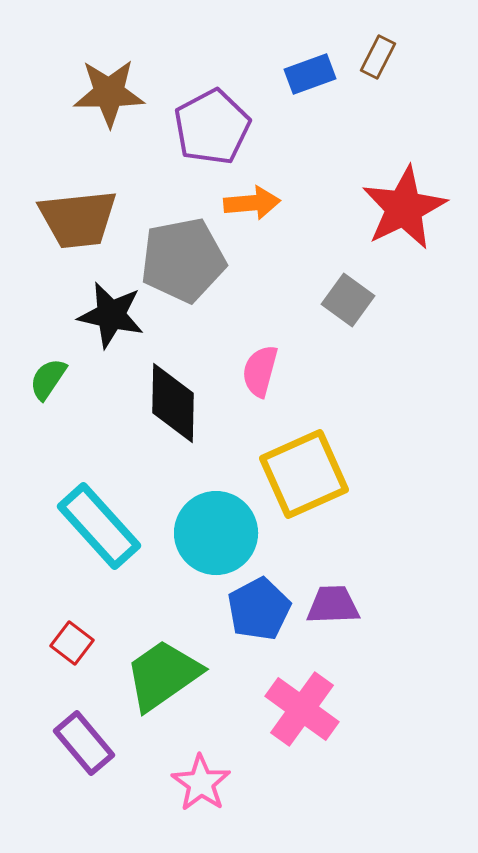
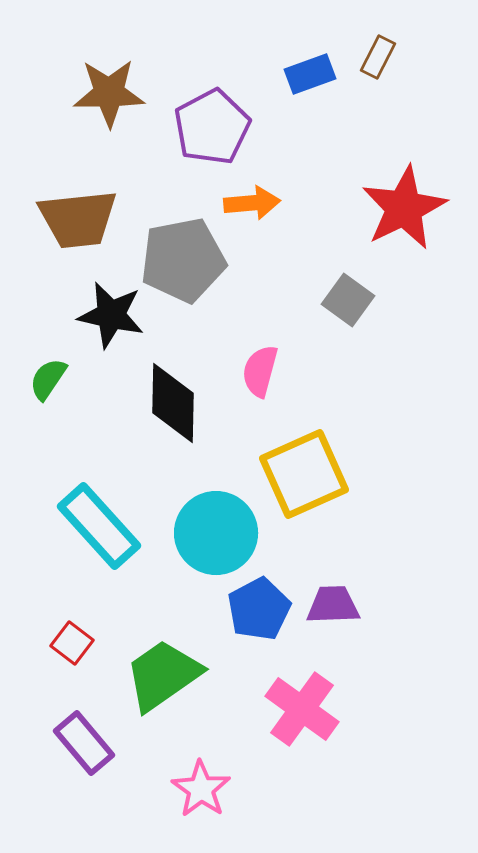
pink star: moved 6 px down
